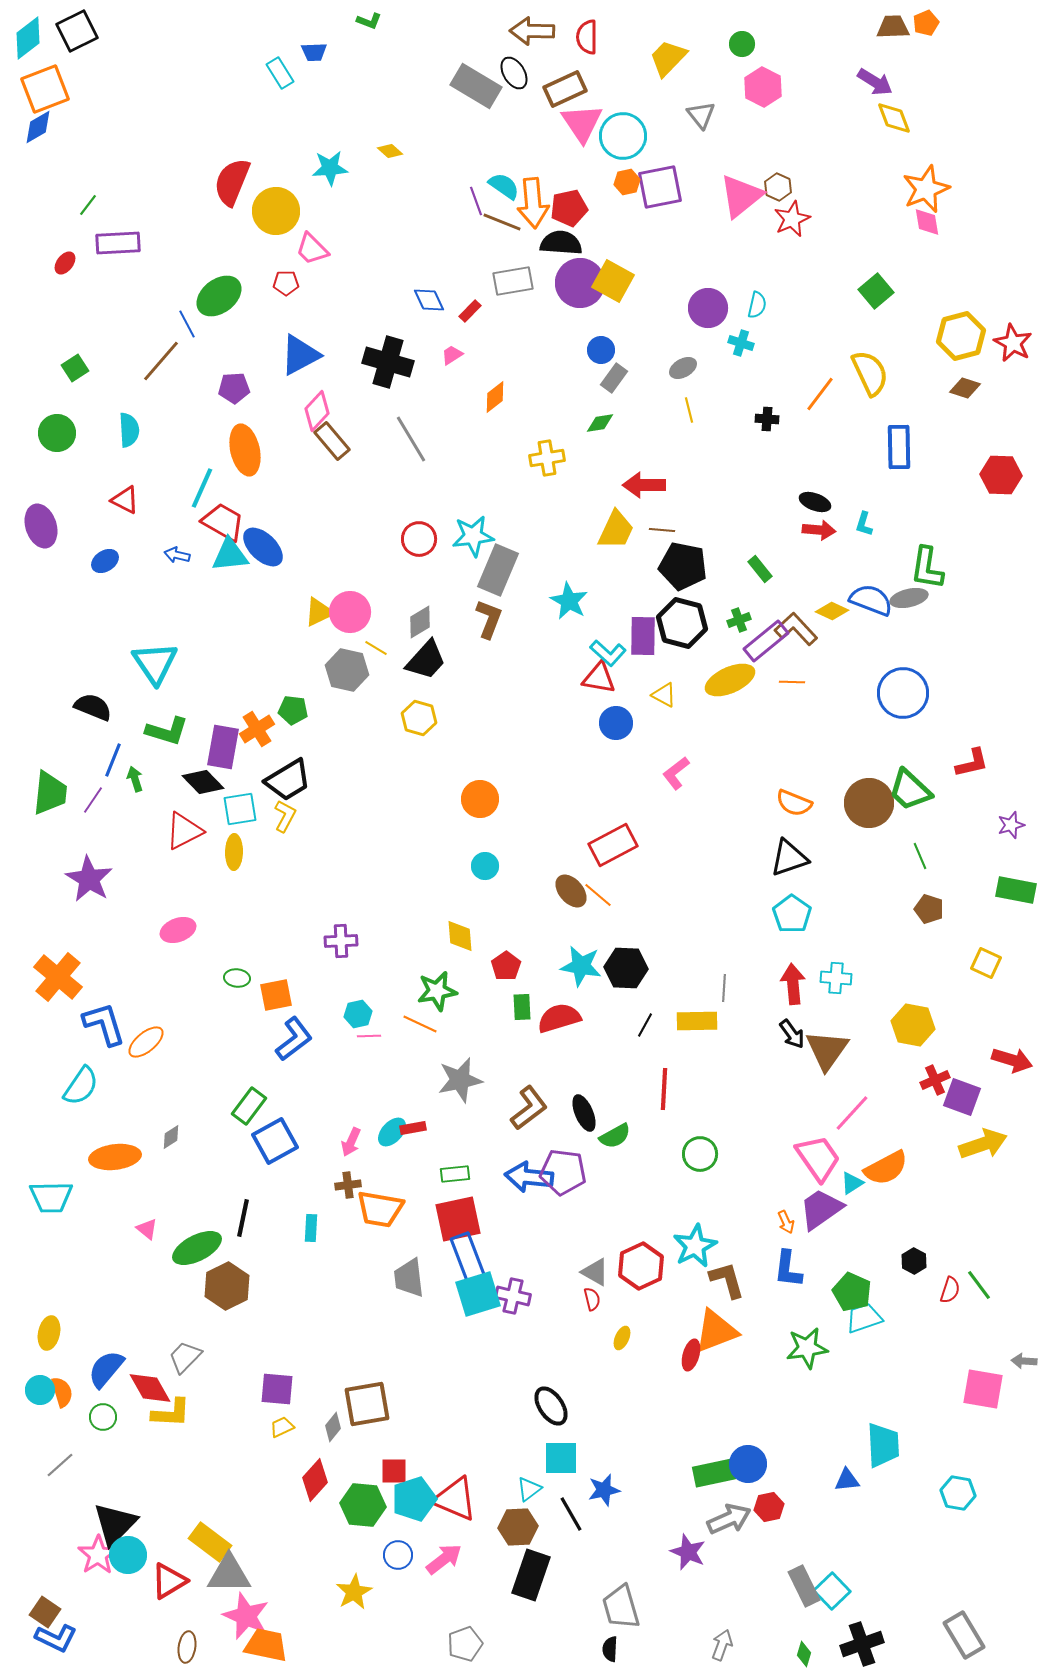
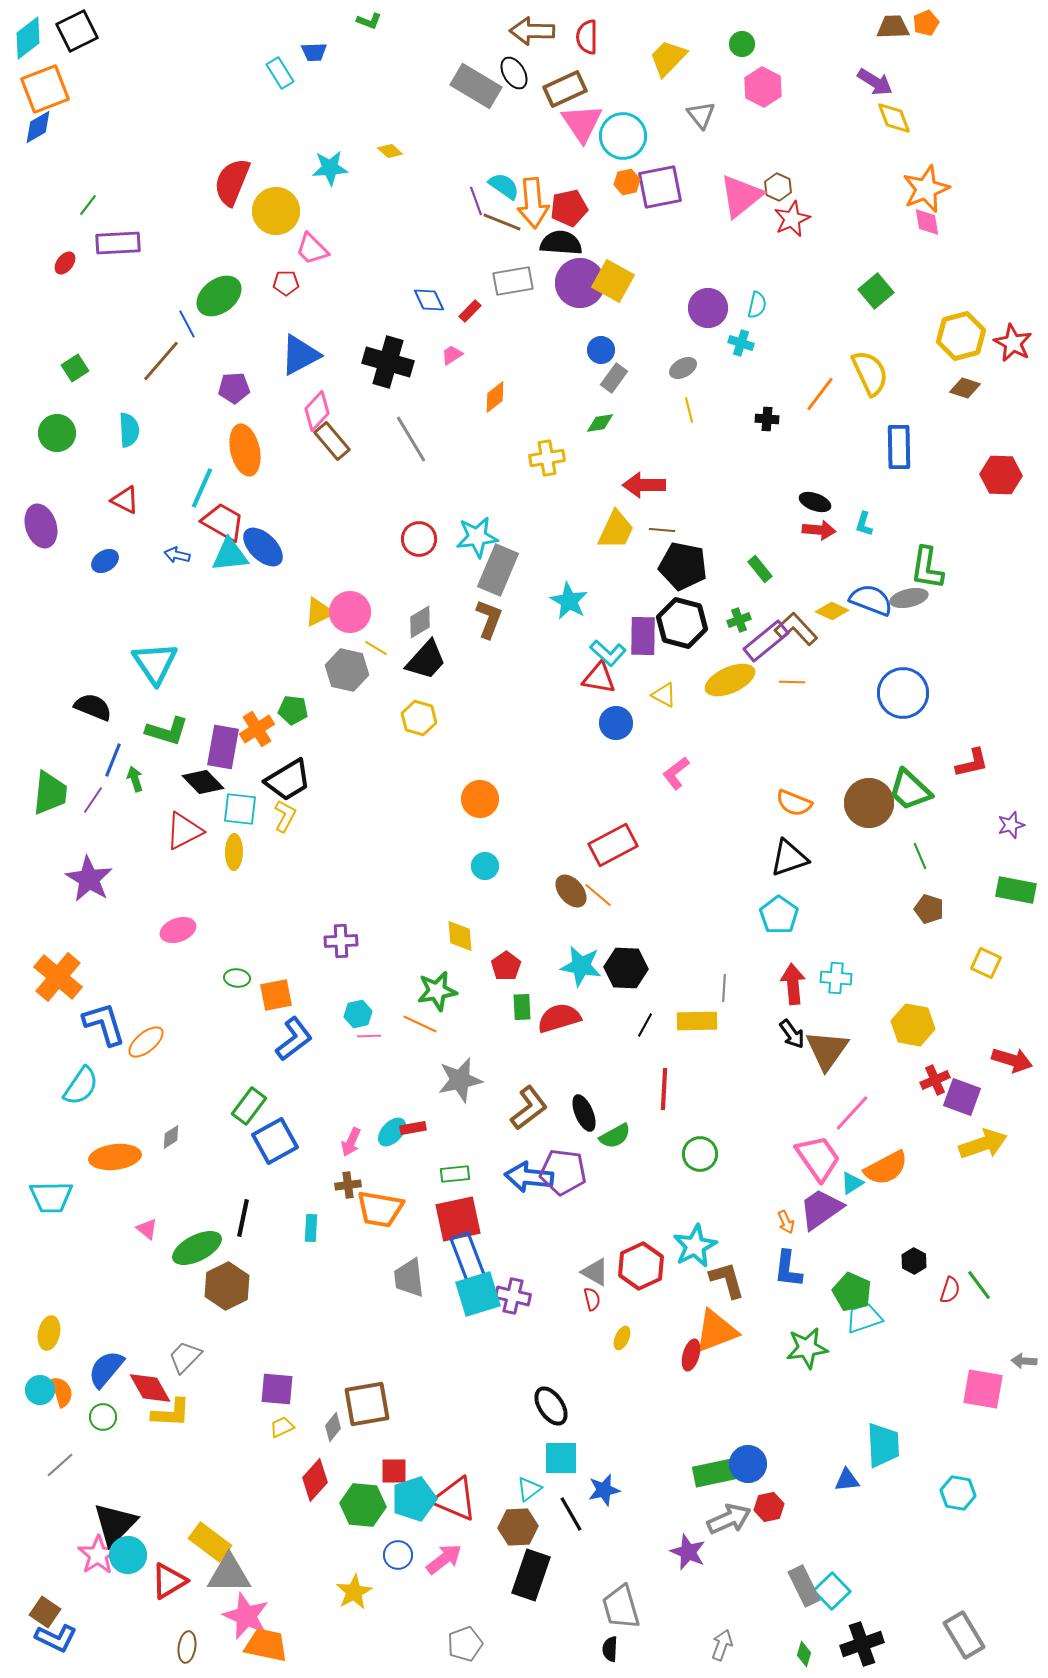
cyan star at (473, 536): moved 4 px right, 1 px down
cyan square at (240, 809): rotated 15 degrees clockwise
cyan pentagon at (792, 914): moved 13 px left, 1 px down
